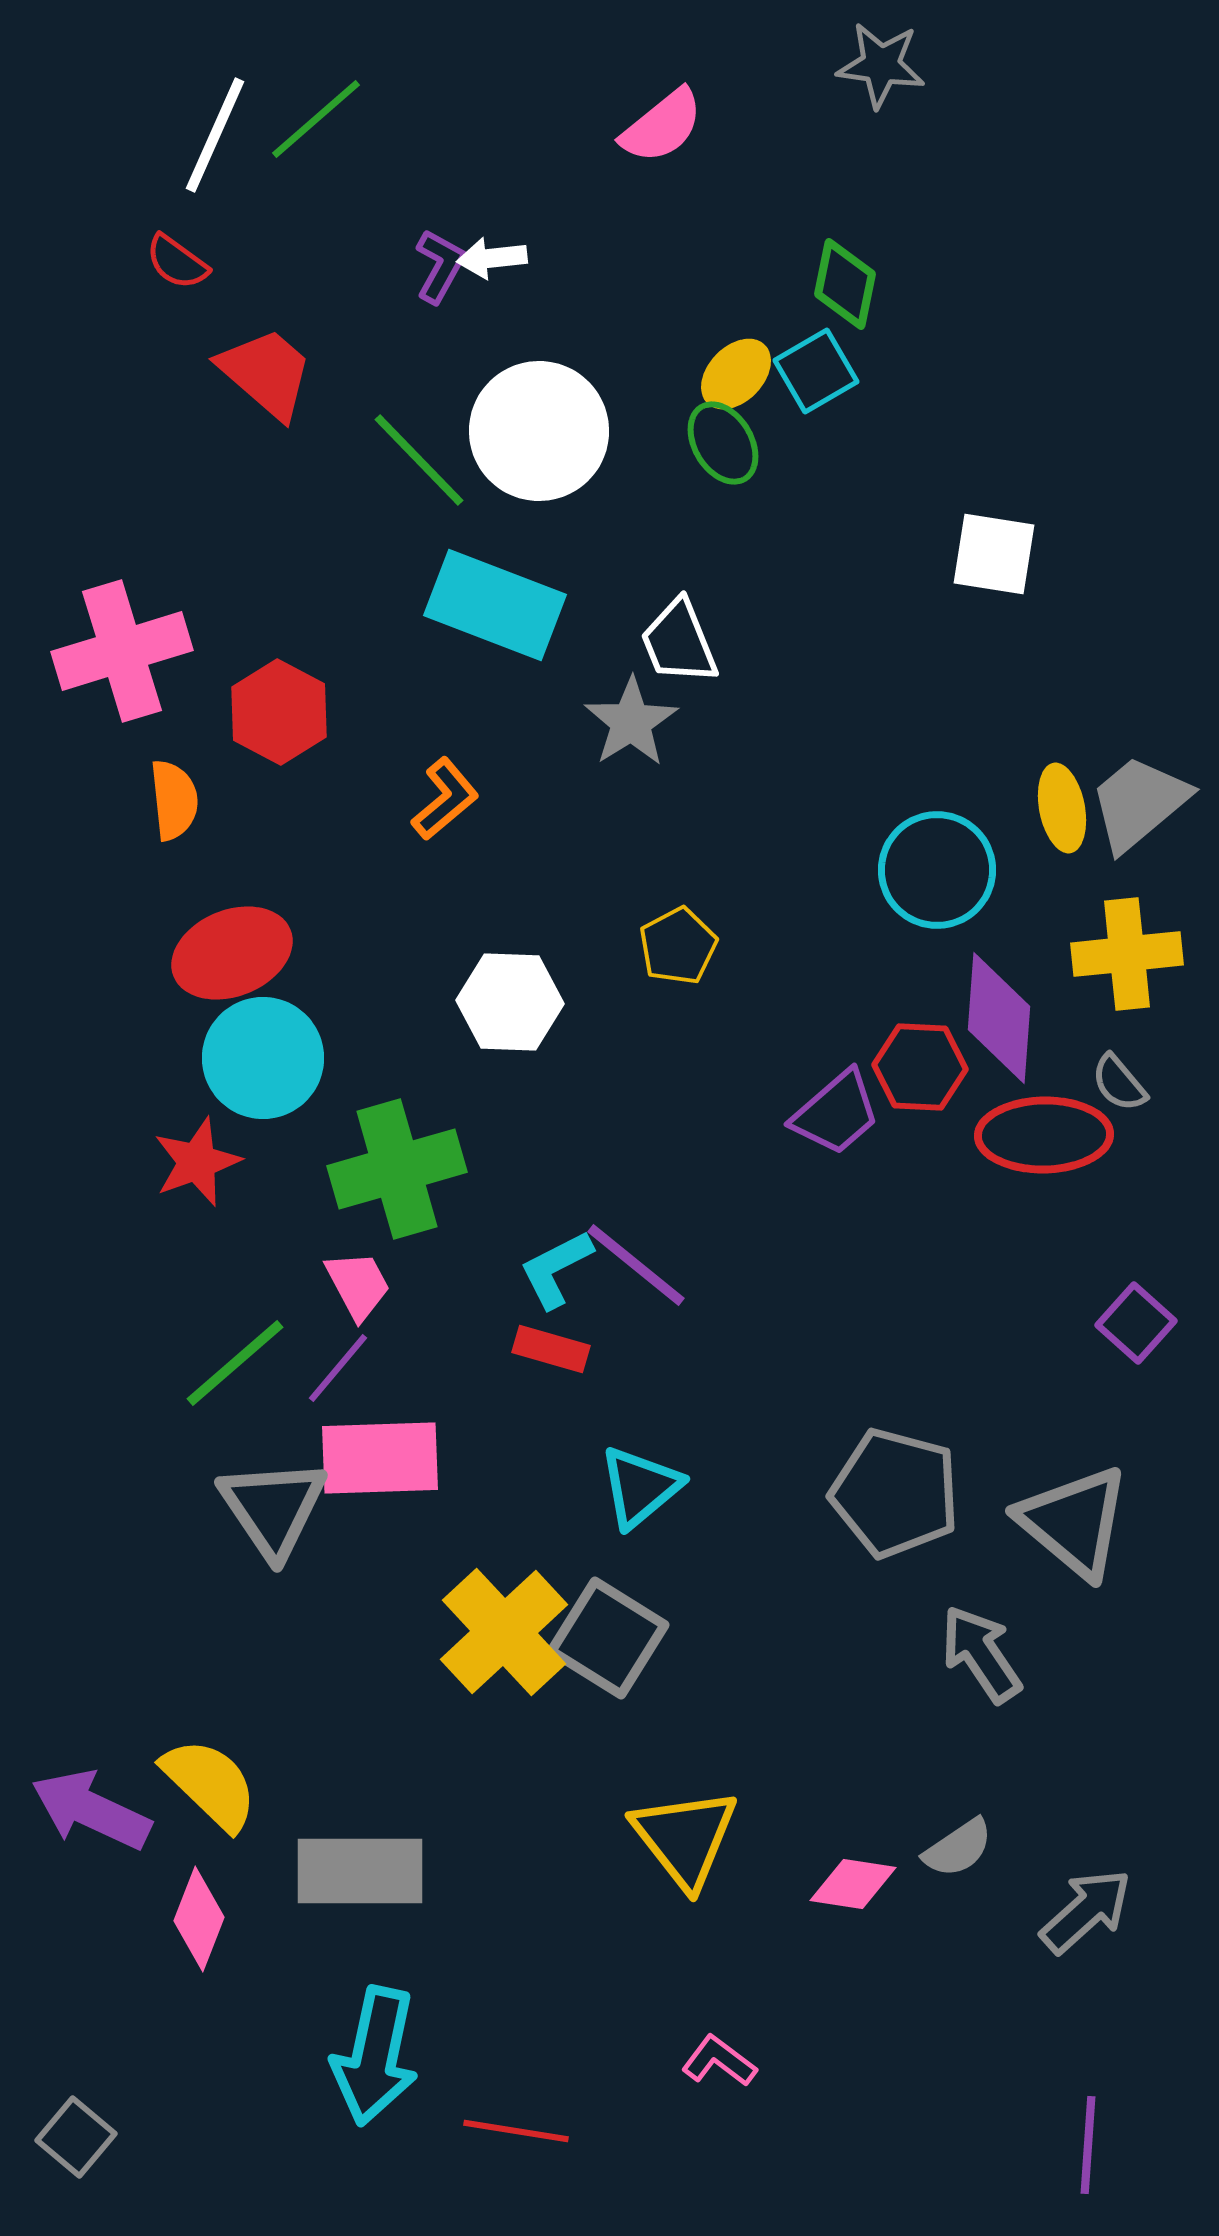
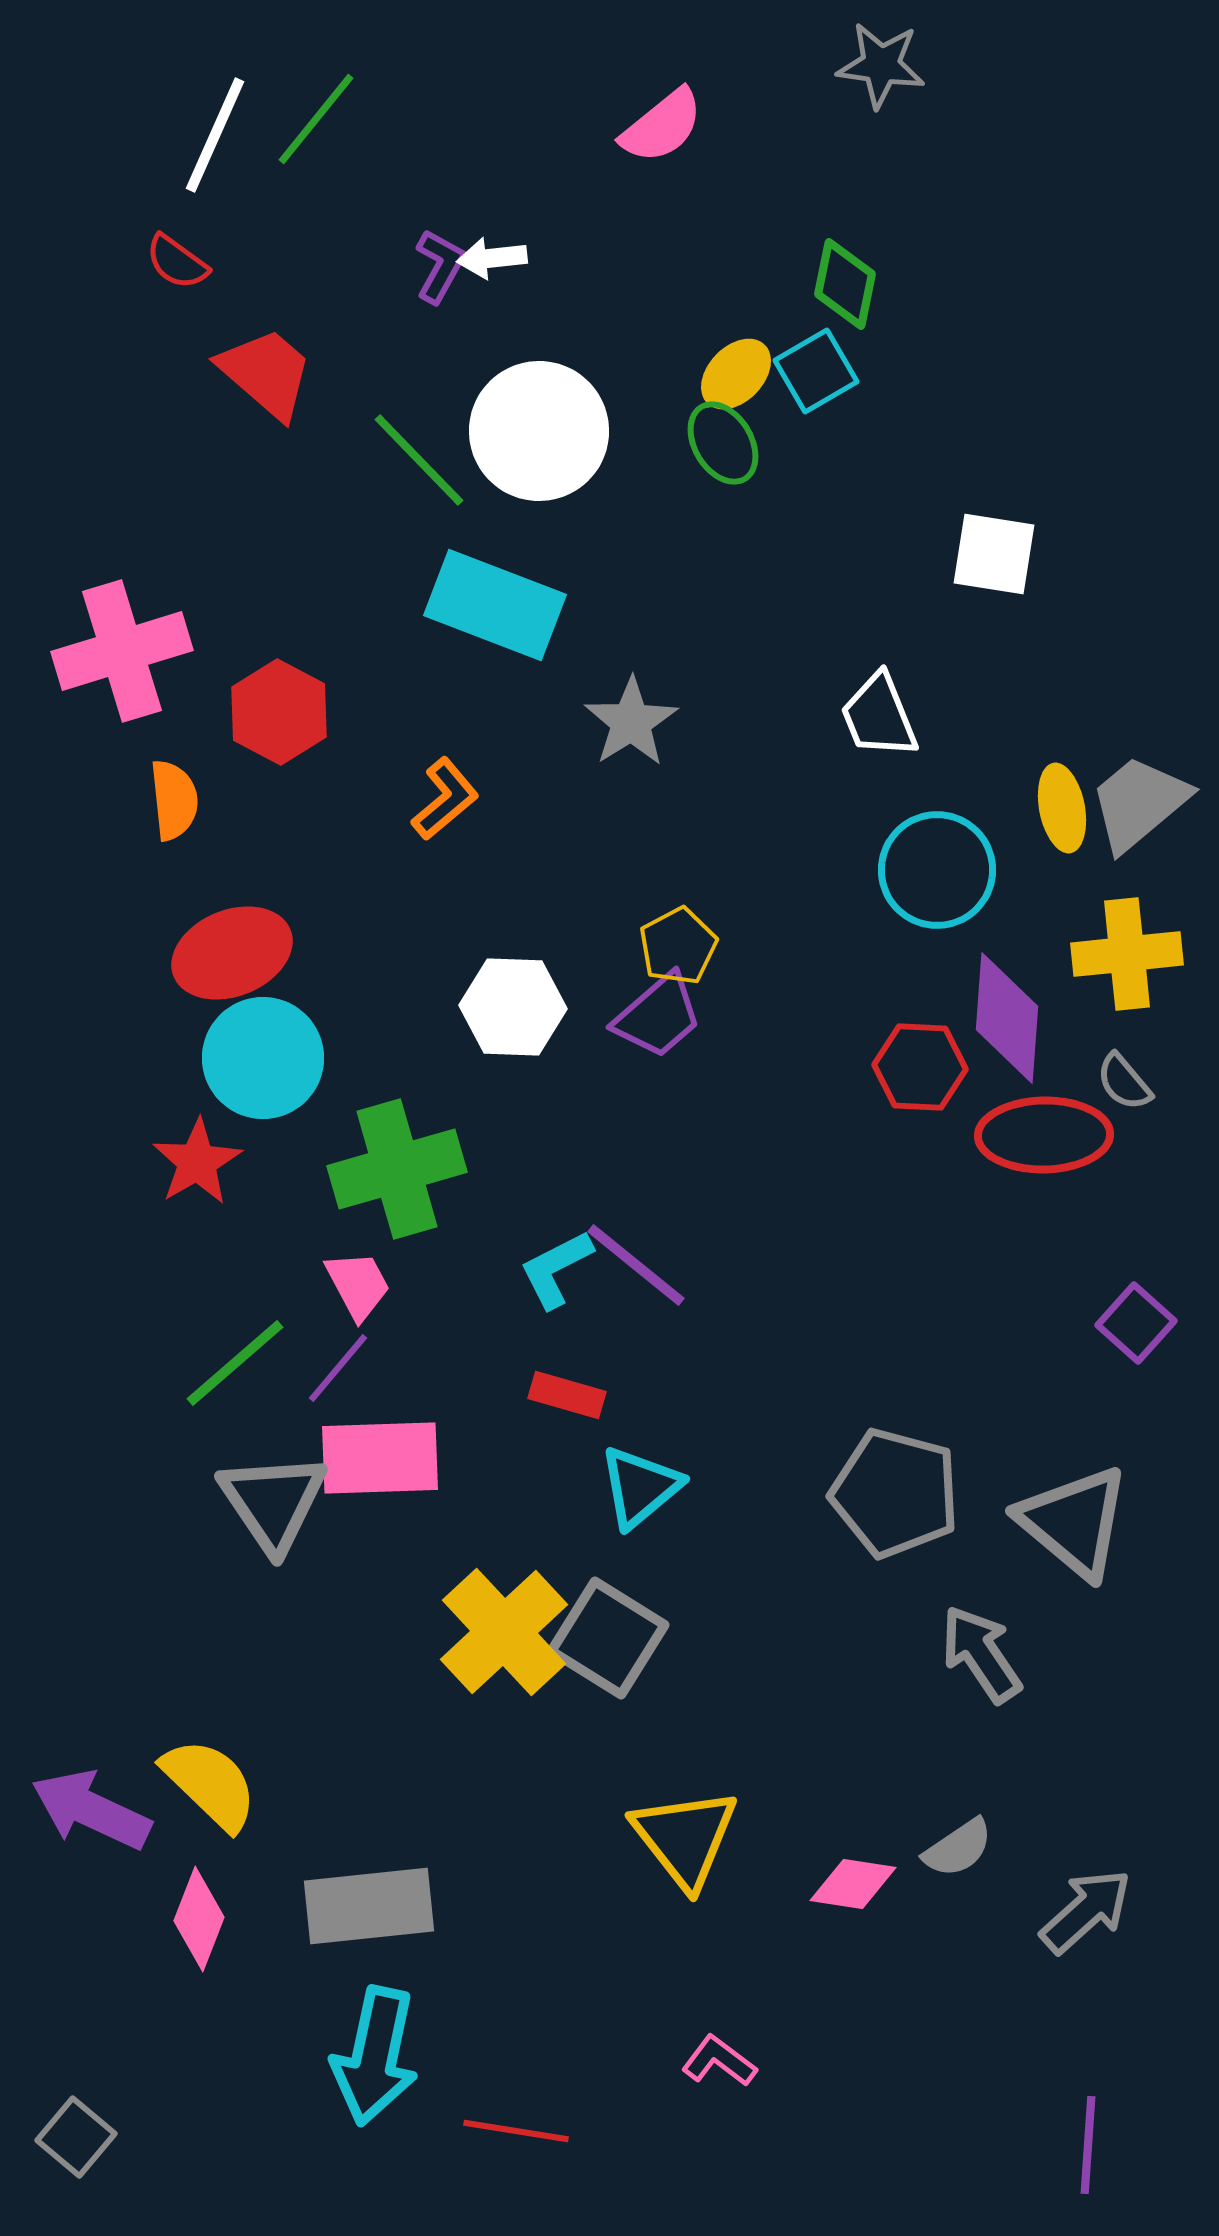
green line at (316, 119): rotated 10 degrees counterclockwise
white trapezoid at (679, 642): moved 200 px right, 74 px down
white hexagon at (510, 1002): moved 3 px right, 5 px down
purple diamond at (999, 1018): moved 8 px right
gray semicircle at (1119, 1083): moved 5 px right, 1 px up
purple trapezoid at (836, 1113): moved 178 px left, 97 px up
red star at (197, 1162): rotated 10 degrees counterclockwise
red rectangle at (551, 1349): moved 16 px right, 46 px down
gray triangle at (273, 1508): moved 6 px up
gray rectangle at (360, 1871): moved 9 px right, 35 px down; rotated 6 degrees counterclockwise
